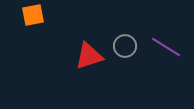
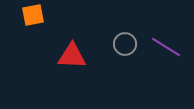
gray circle: moved 2 px up
red triangle: moved 17 px left; rotated 20 degrees clockwise
